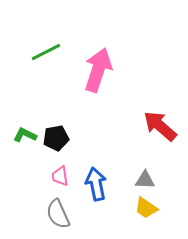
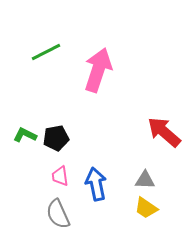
red arrow: moved 4 px right, 6 px down
